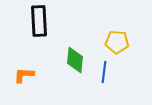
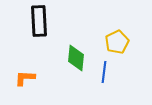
yellow pentagon: rotated 30 degrees counterclockwise
green diamond: moved 1 px right, 2 px up
orange L-shape: moved 1 px right, 3 px down
